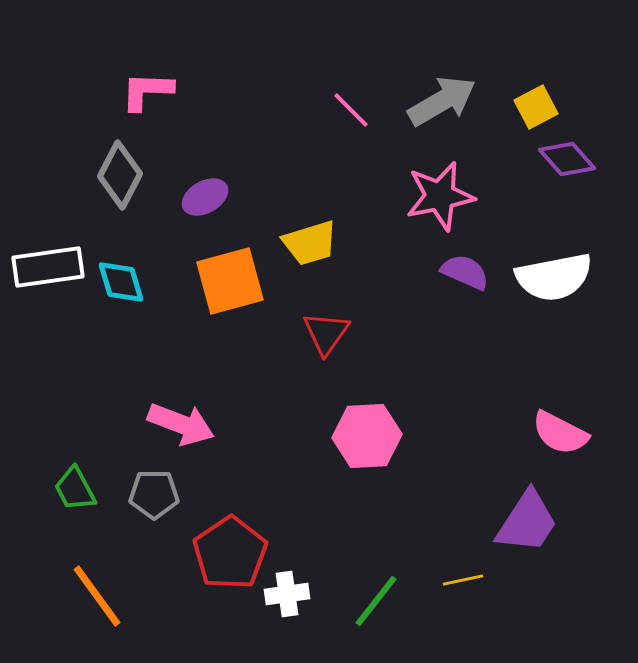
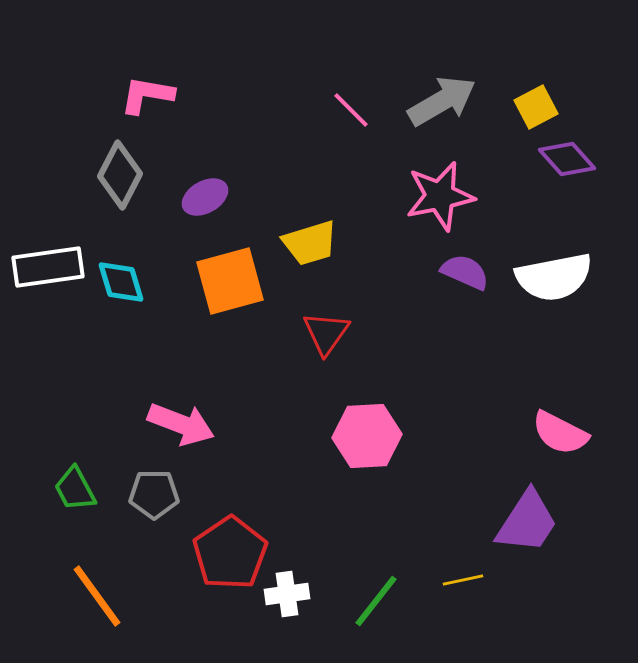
pink L-shape: moved 4 px down; rotated 8 degrees clockwise
